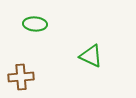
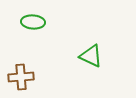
green ellipse: moved 2 px left, 2 px up
